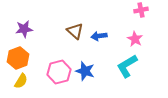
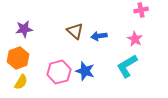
yellow semicircle: moved 1 px down
